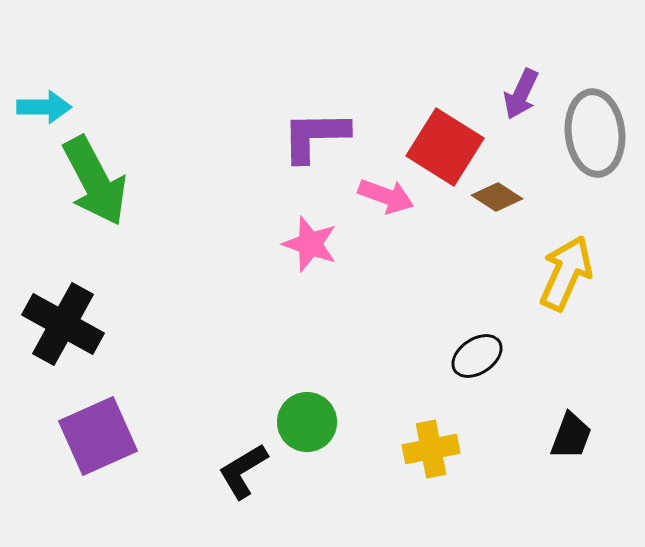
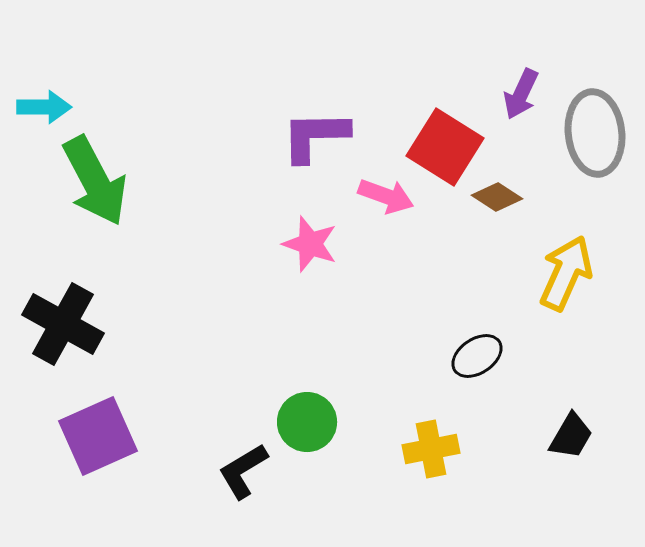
black trapezoid: rotated 9 degrees clockwise
